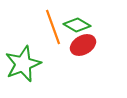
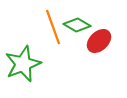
red ellipse: moved 16 px right, 4 px up; rotated 15 degrees counterclockwise
